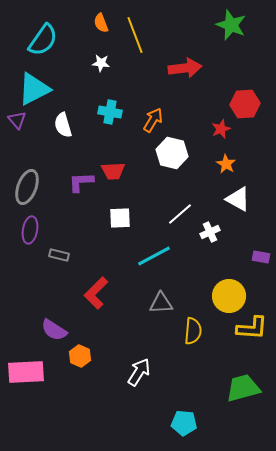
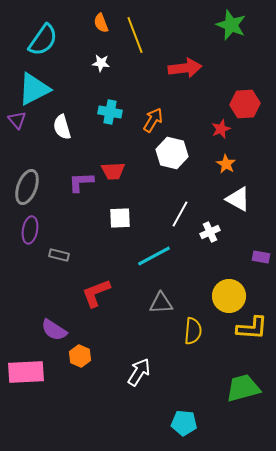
white semicircle: moved 1 px left, 2 px down
white line: rotated 20 degrees counterclockwise
red L-shape: rotated 24 degrees clockwise
